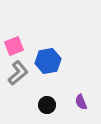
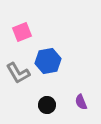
pink square: moved 8 px right, 14 px up
gray L-shape: rotated 100 degrees clockwise
